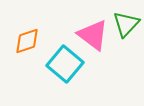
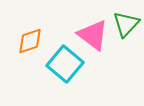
orange diamond: moved 3 px right
